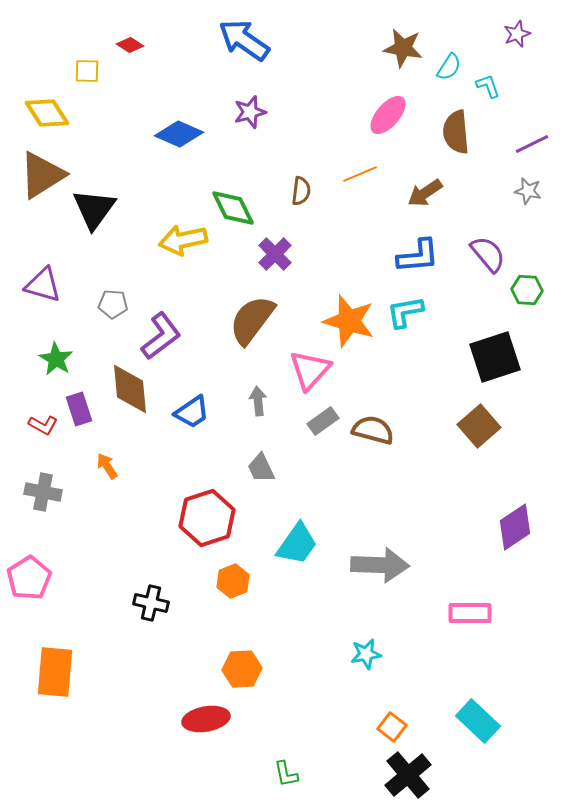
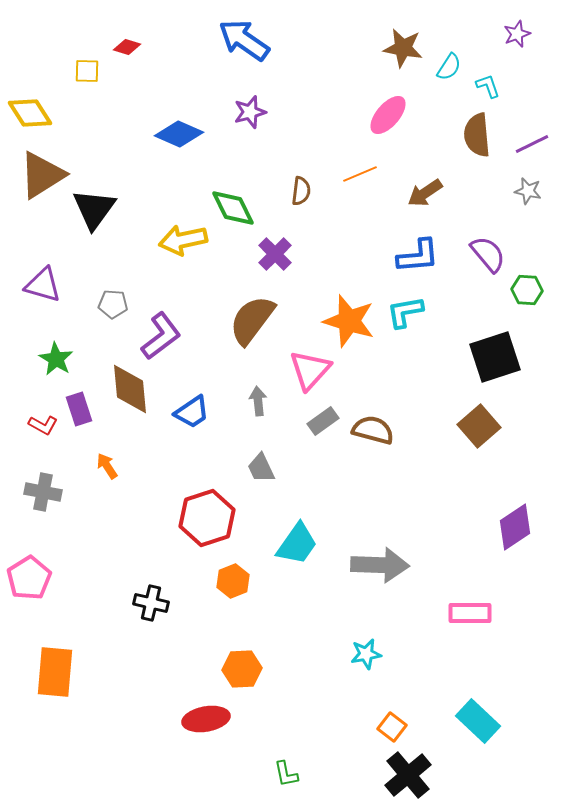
red diamond at (130, 45): moved 3 px left, 2 px down; rotated 16 degrees counterclockwise
yellow diamond at (47, 113): moved 17 px left
brown semicircle at (456, 132): moved 21 px right, 3 px down
